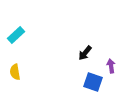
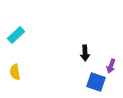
black arrow: rotated 42 degrees counterclockwise
purple arrow: rotated 152 degrees counterclockwise
blue square: moved 3 px right
